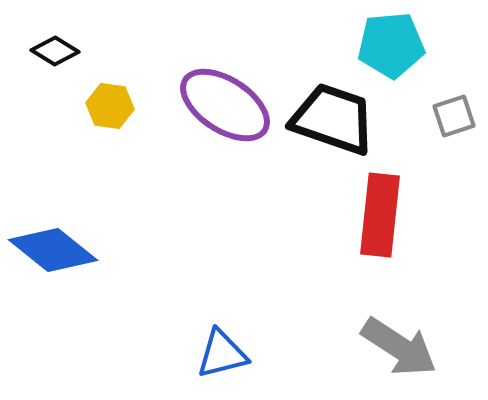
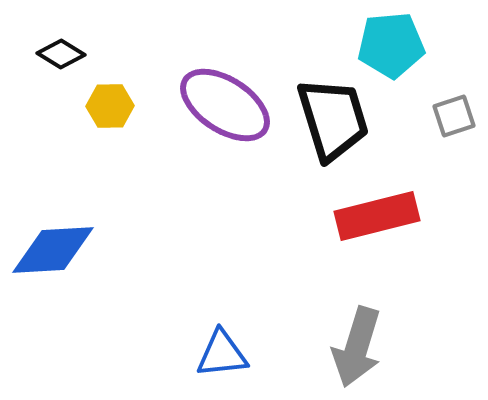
black diamond: moved 6 px right, 3 px down
yellow hexagon: rotated 9 degrees counterclockwise
black trapezoid: rotated 54 degrees clockwise
red rectangle: moved 3 px left, 1 px down; rotated 70 degrees clockwise
blue diamond: rotated 42 degrees counterclockwise
gray arrow: moved 42 px left; rotated 74 degrees clockwise
blue triangle: rotated 8 degrees clockwise
